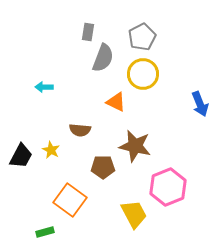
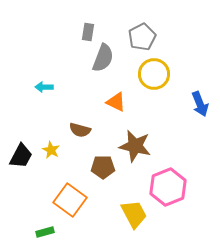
yellow circle: moved 11 px right
brown semicircle: rotated 10 degrees clockwise
